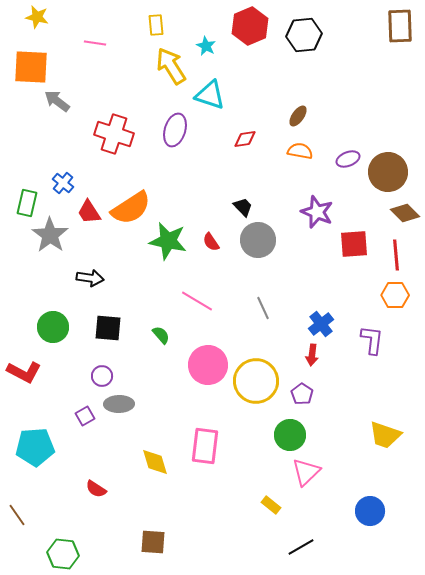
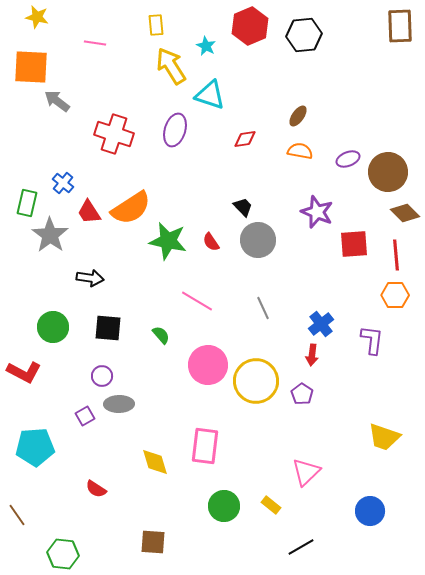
green circle at (290, 435): moved 66 px left, 71 px down
yellow trapezoid at (385, 435): moved 1 px left, 2 px down
